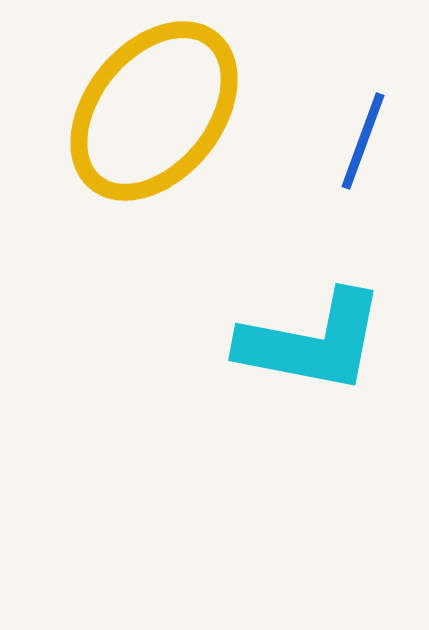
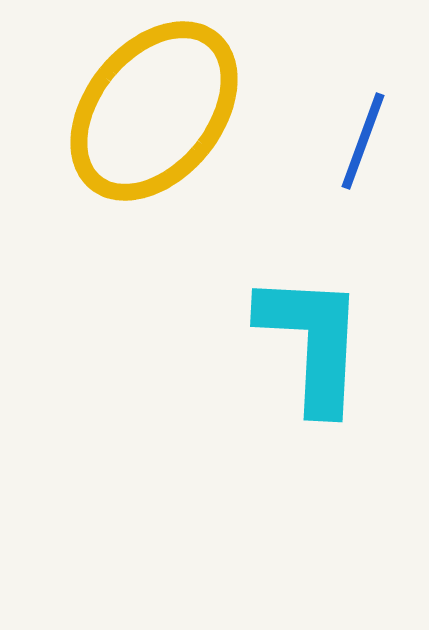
cyan L-shape: rotated 98 degrees counterclockwise
